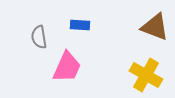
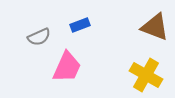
blue rectangle: rotated 24 degrees counterclockwise
gray semicircle: rotated 105 degrees counterclockwise
